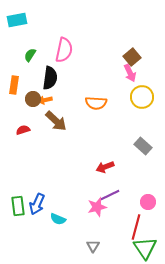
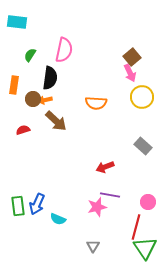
cyan rectangle: moved 2 px down; rotated 18 degrees clockwise
purple line: rotated 36 degrees clockwise
